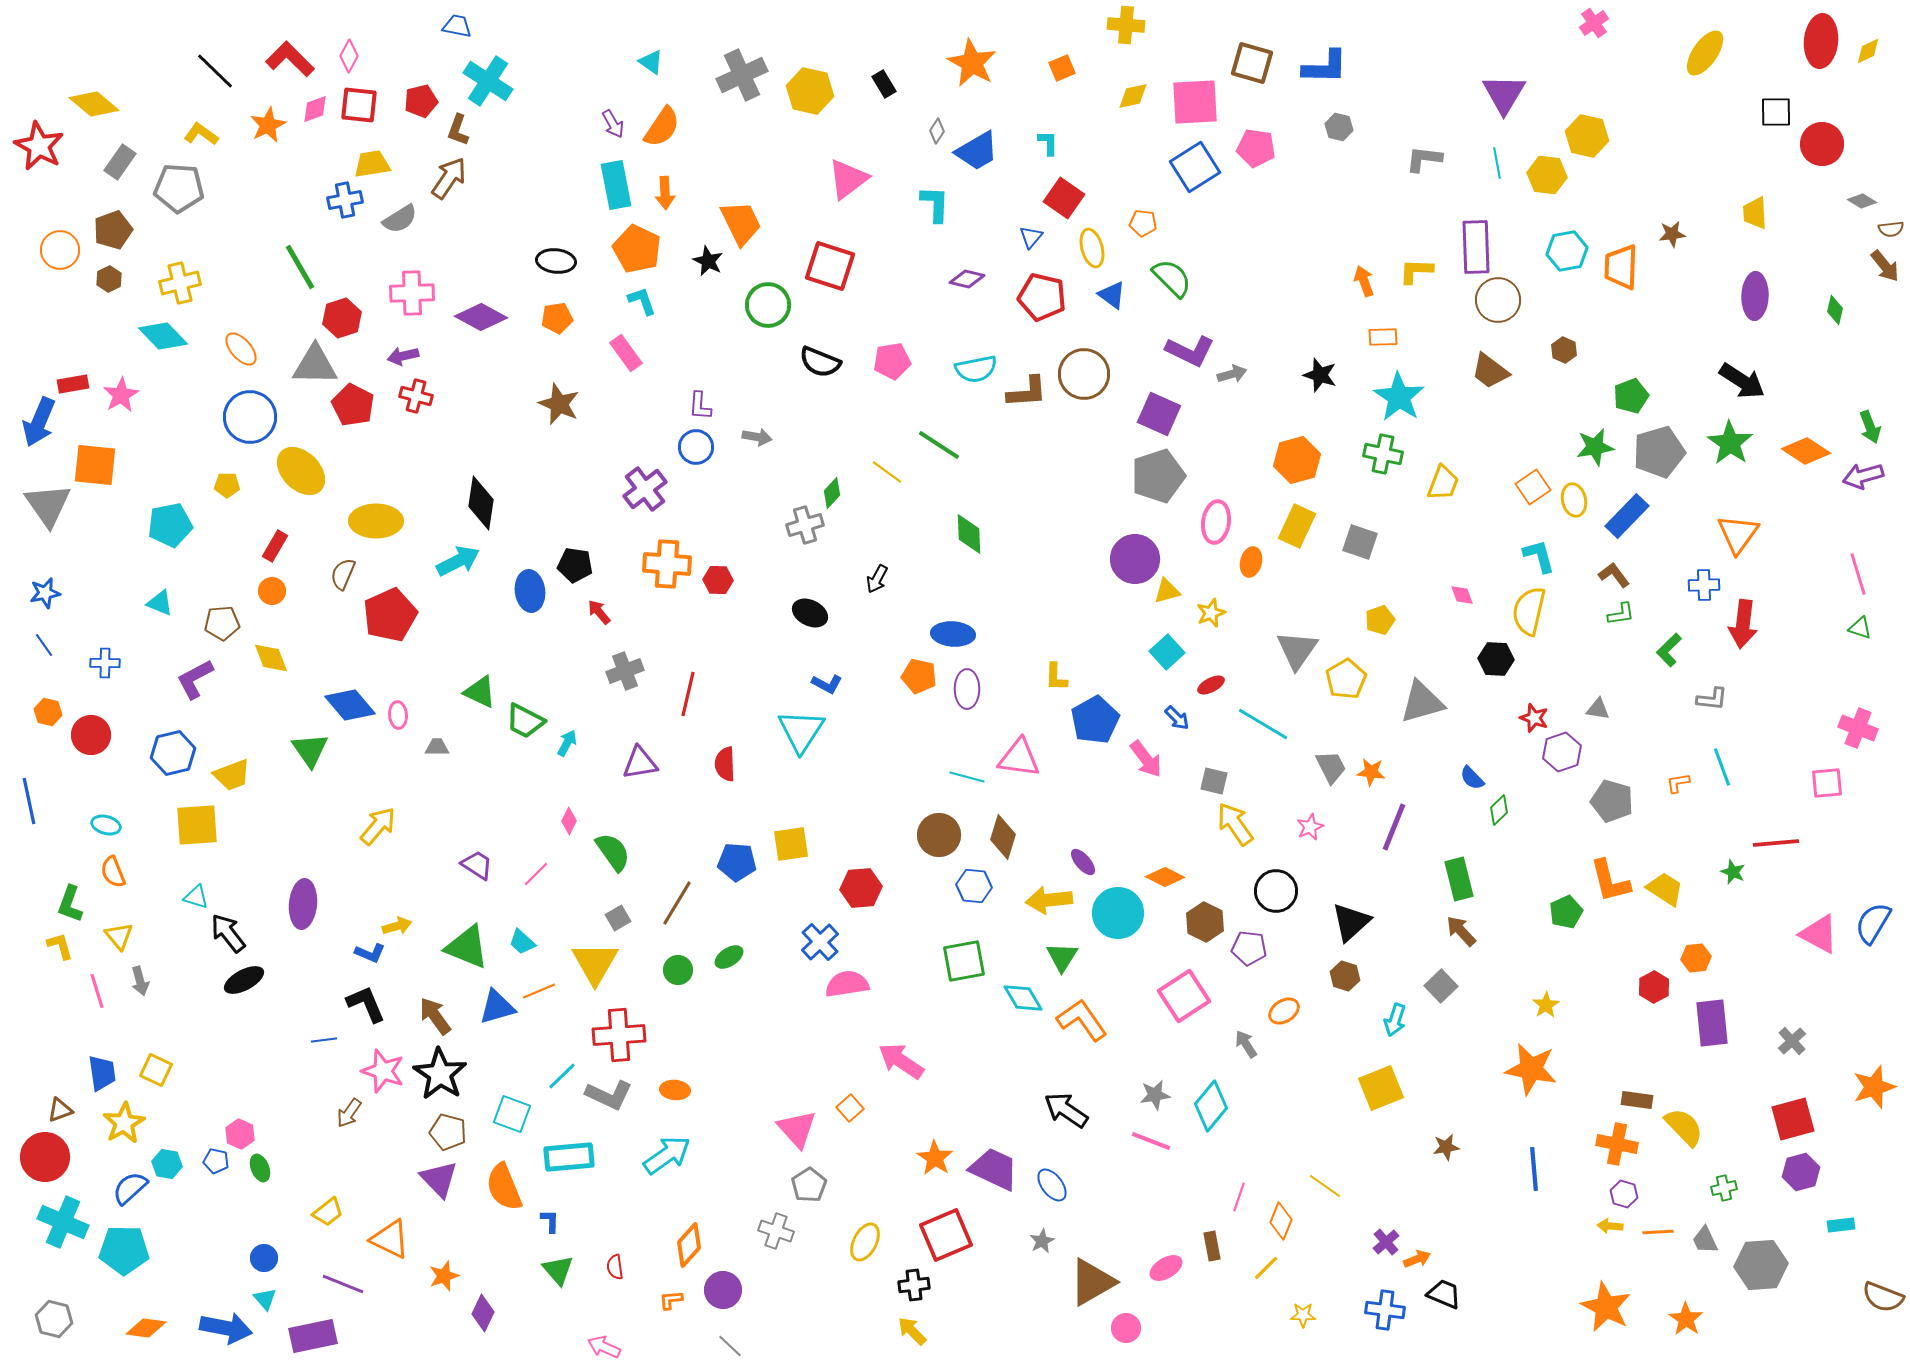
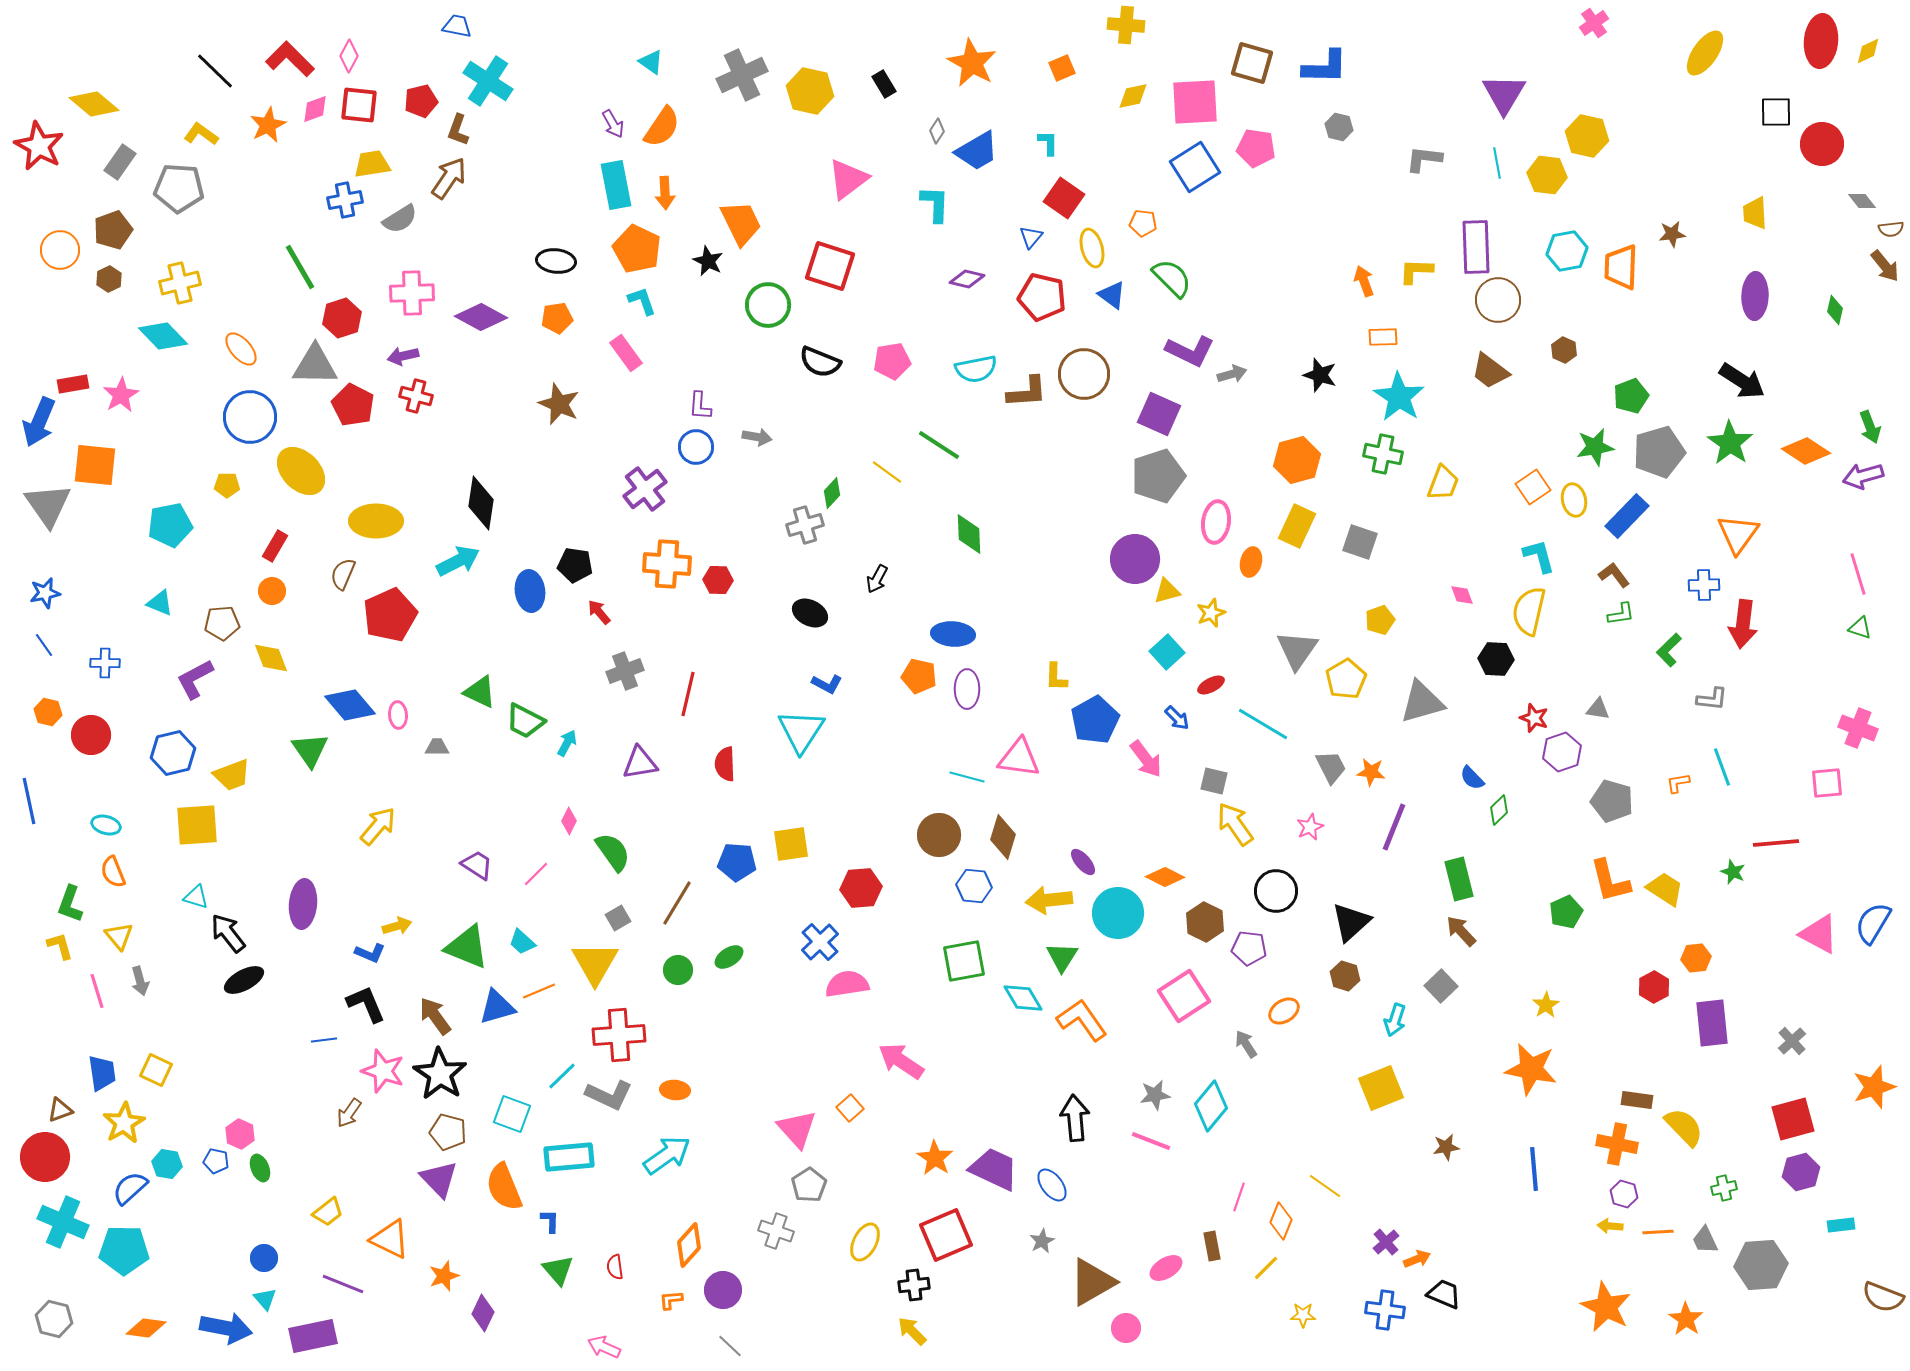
gray diamond at (1862, 201): rotated 20 degrees clockwise
black arrow at (1066, 1110): moved 9 px right, 8 px down; rotated 51 degrees clockwise
